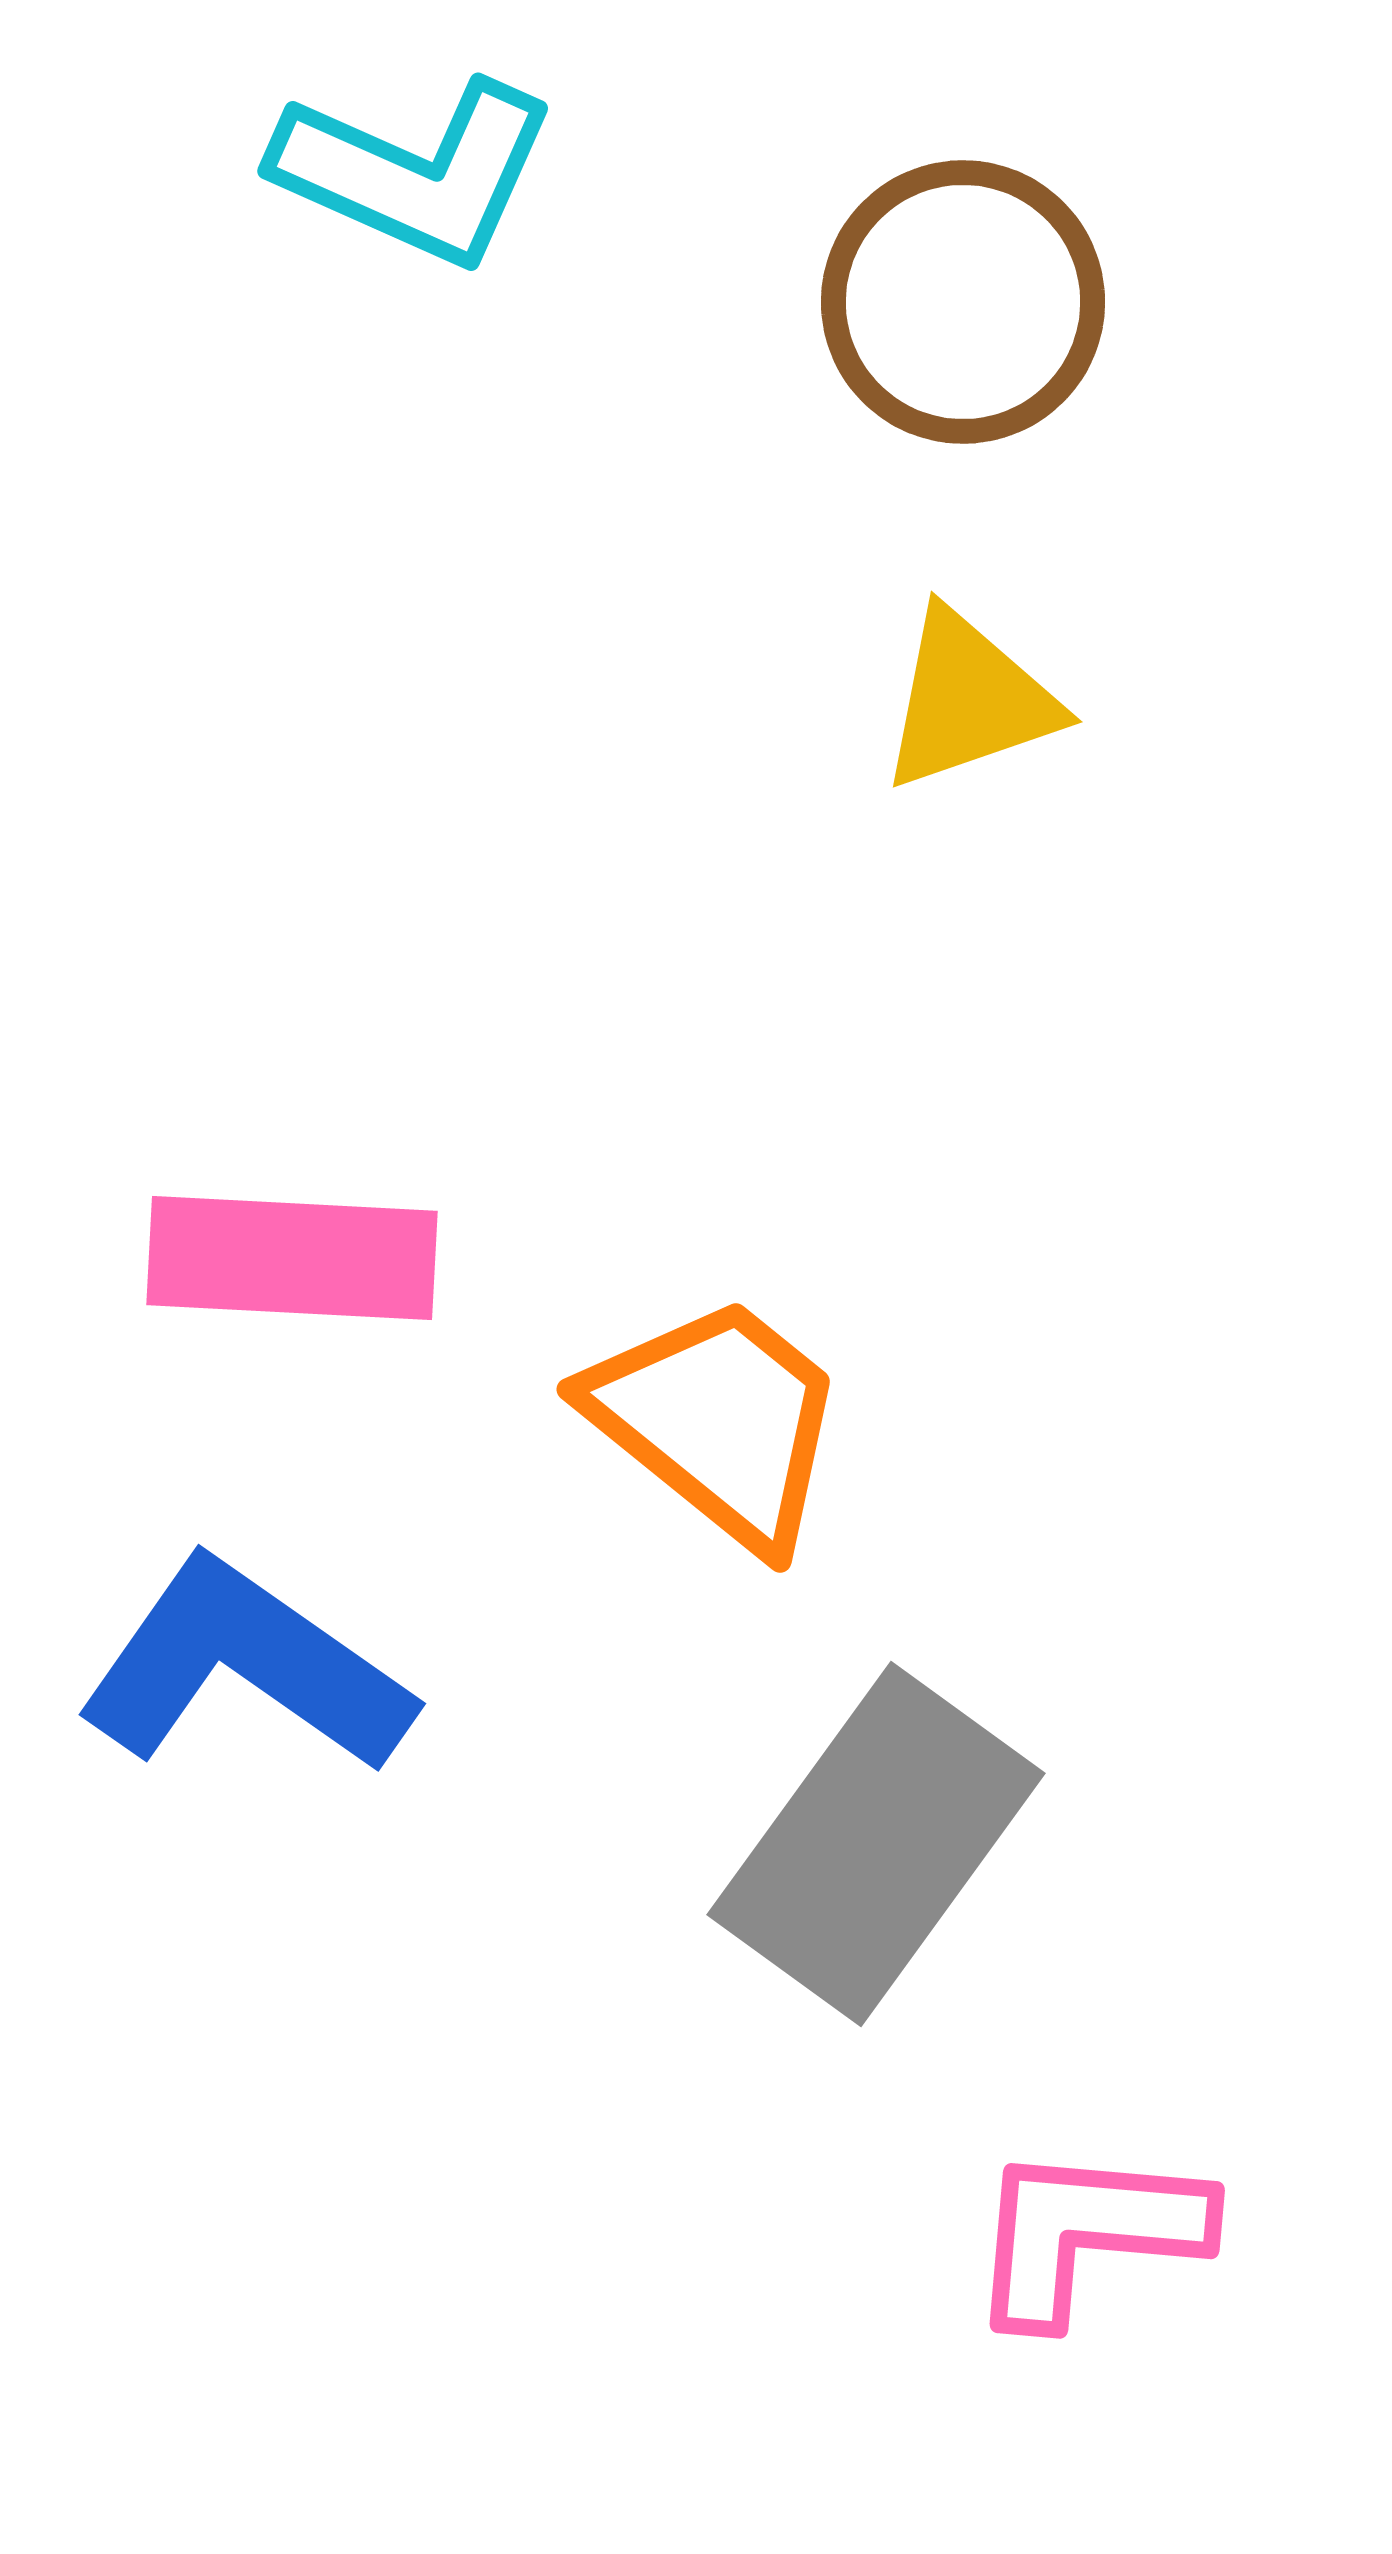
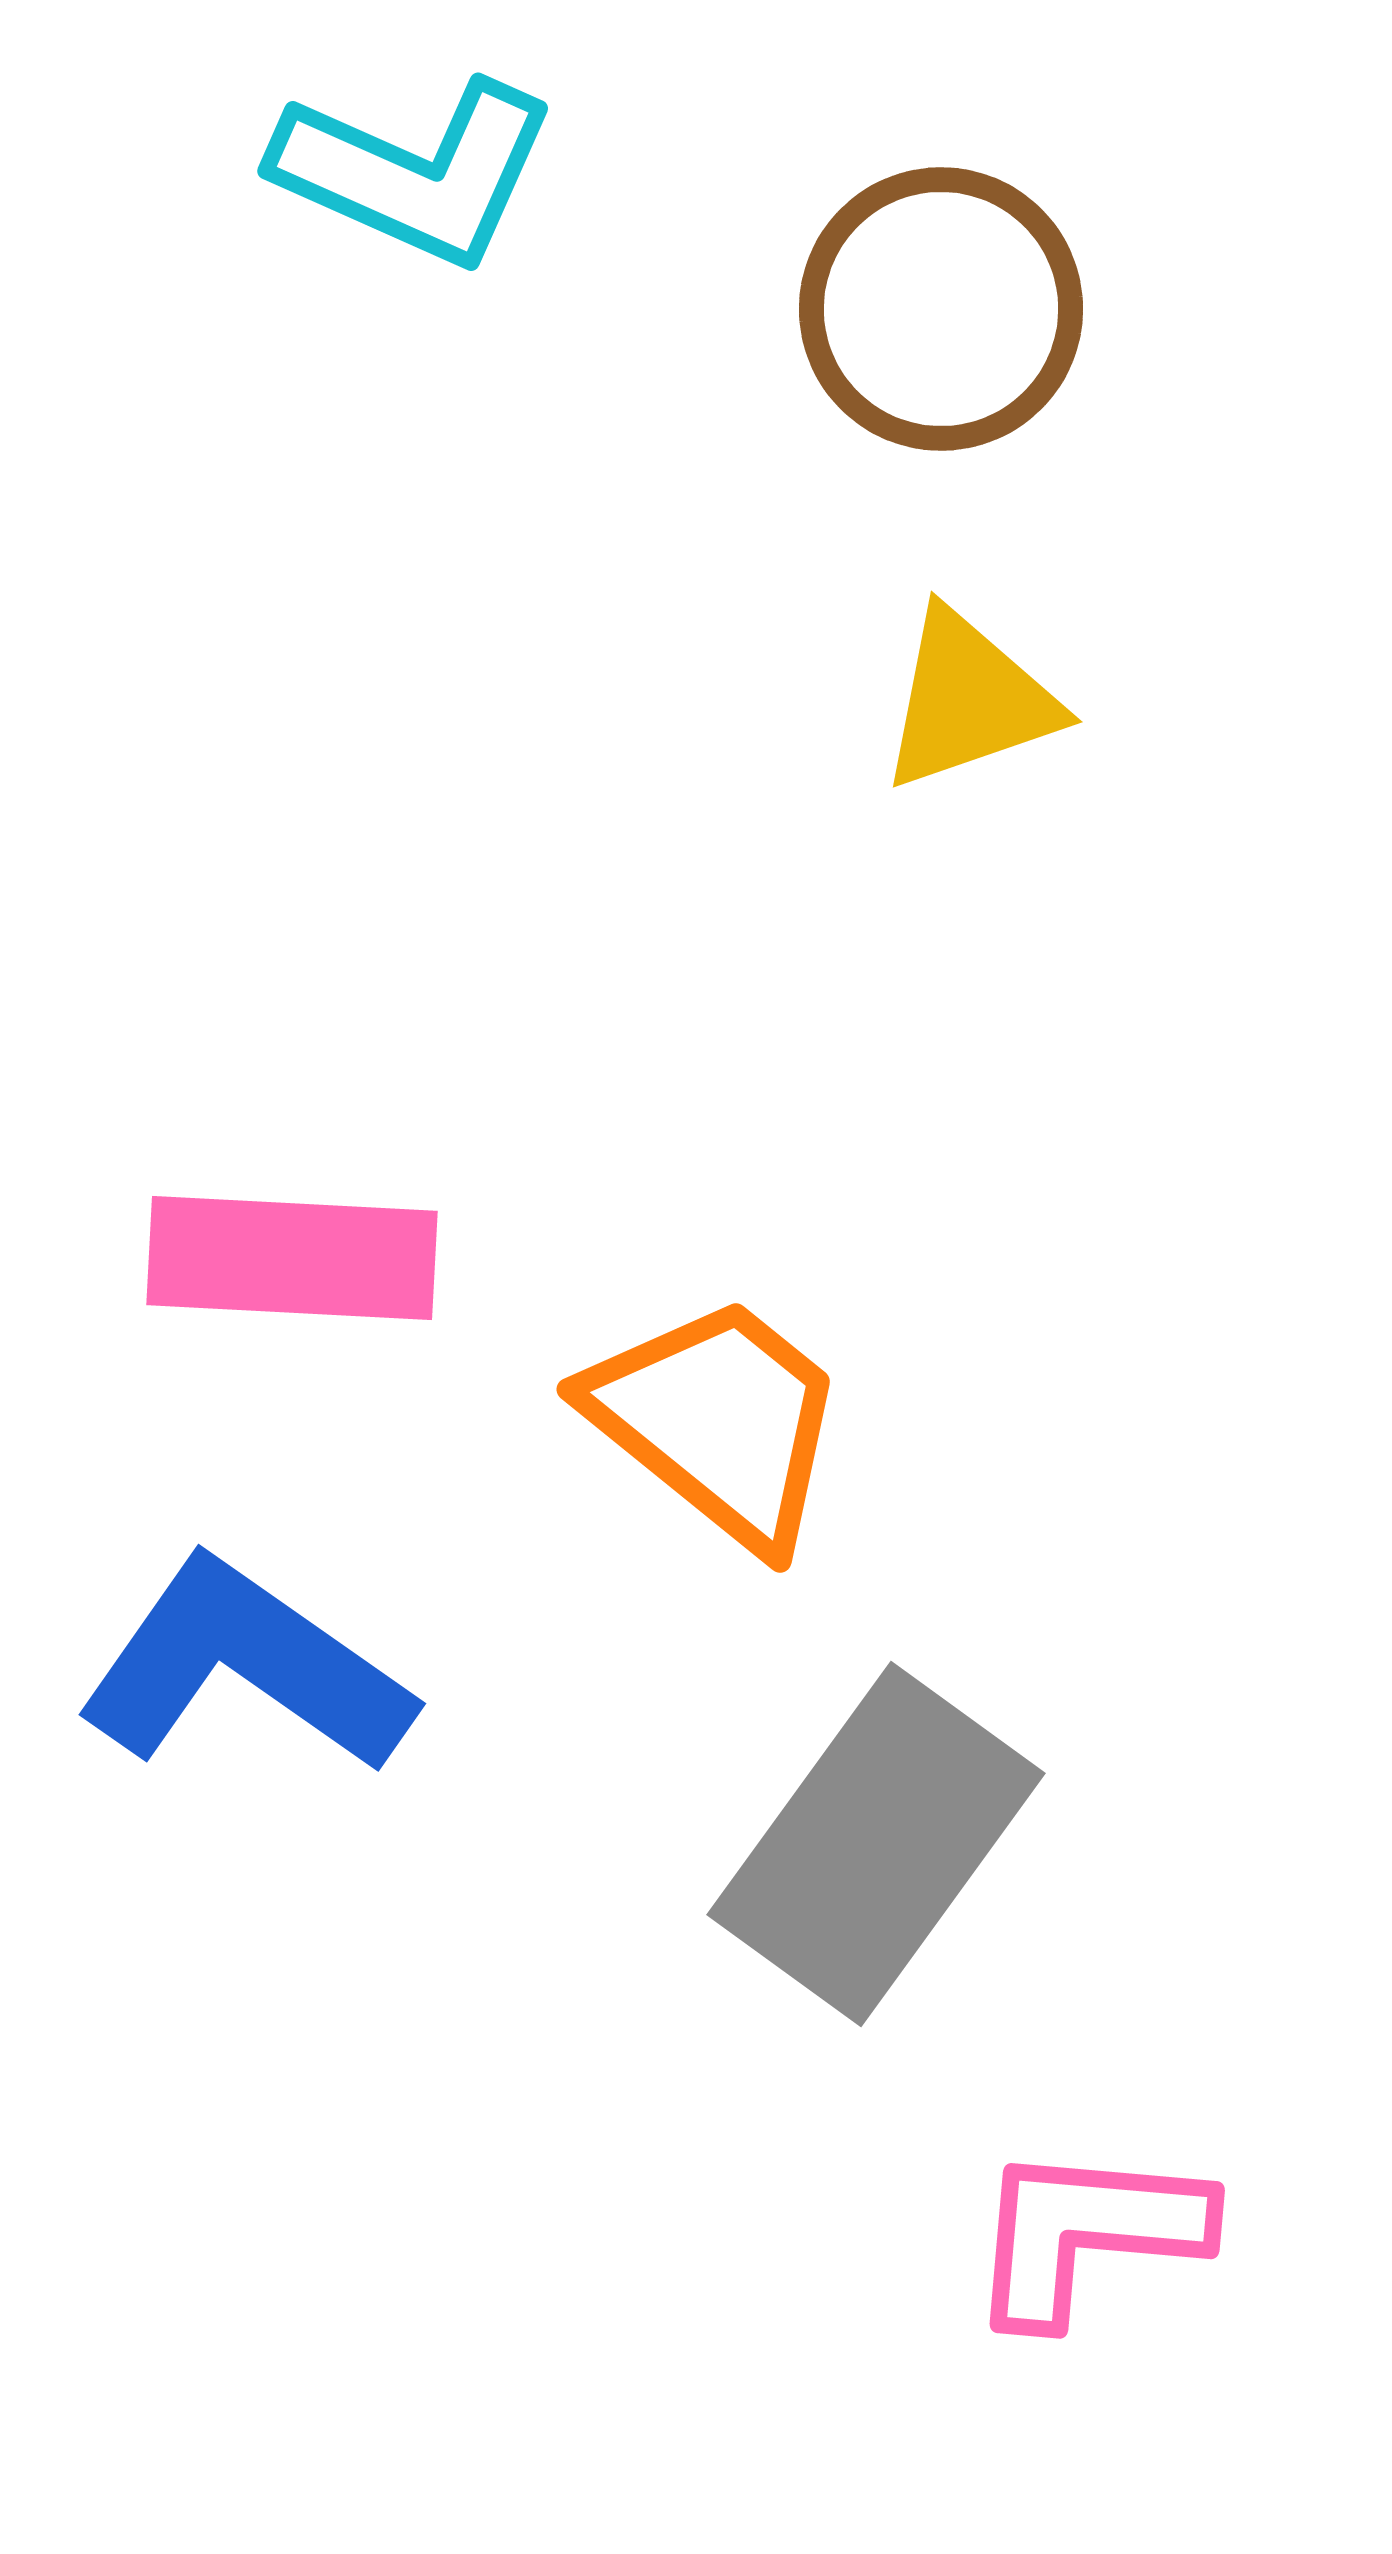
brown circle: moved 22 px left, 7 px down
